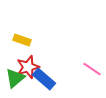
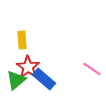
yellow rectangle: rotated 66 degrees clockwise
red star: rotated 20 degrees counterclockwise
green triangle: moved 1 px right, 2 px down
